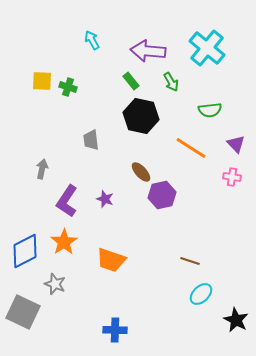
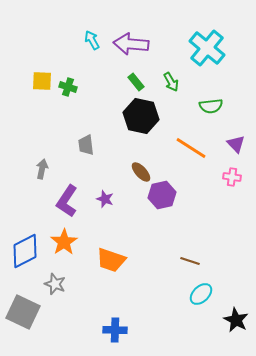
purple arrow: moved 17 px left, 7 px up
green rectangle: moved 5 px right, 1 px down
green semicircle: moved 1 px right, 4 px up
gray trapezoid: moved 5 px left, 5 px down
